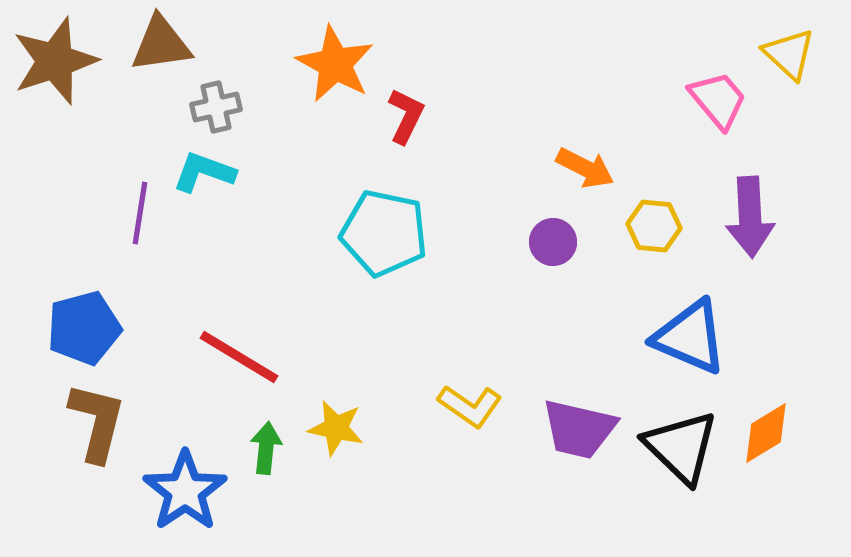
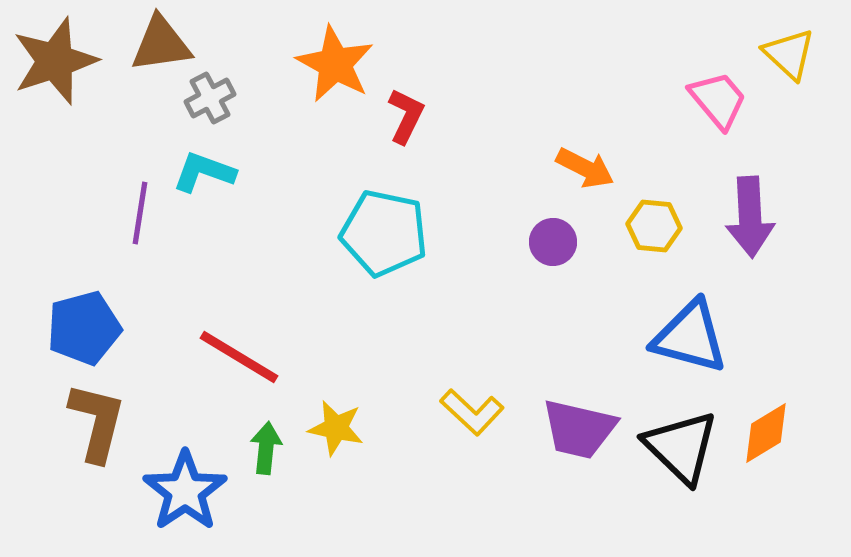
gray cross: moved 6 px left, 9 px up; rotated 15 degrees counterclockwise
blue triangle: rotated 8 degrees counterclockwise
yellow L-shape: moved 2 px right, 6 px down; rotated 8 degrees clockwise
